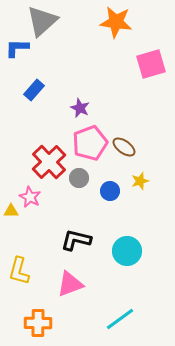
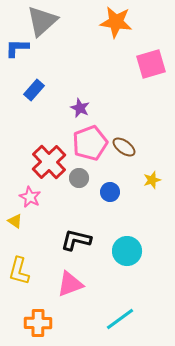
yellow star: moved 12 px right, 1 px up
blue circle: moved 1 px down
yellow triangle: moved 4 px right, 10 px down; rotated 35 degrees clockwise
